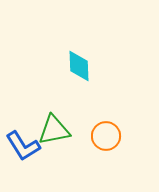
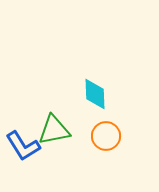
cyan diamond: moved 16 px right, 28 px down
